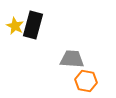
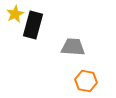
yellow star: moved 12 px up; rotated 18 degrees clockwise
gray trapezoid: moved 1 px right, 12 px up
